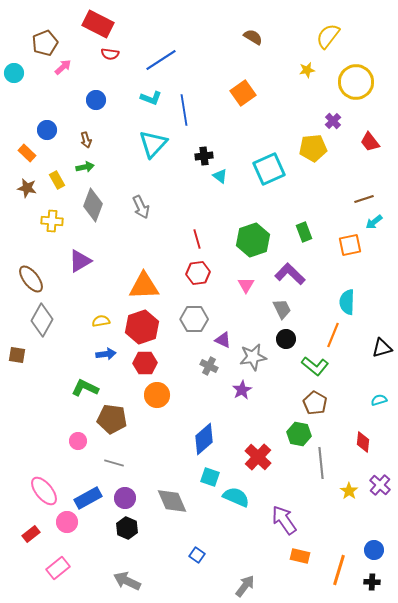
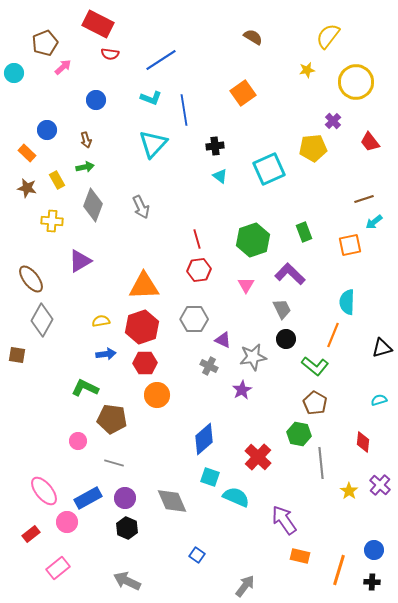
black cross at (204, 156): moved 11 px right, 10 px up
red hexagon at (198, 273): moved 1 px right, 3 px up
